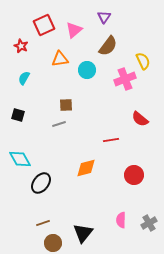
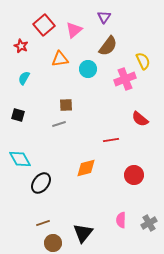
red square: rotated 15 degrees counterclockwise
cyan circle: moved 1 px right, 1 px up
